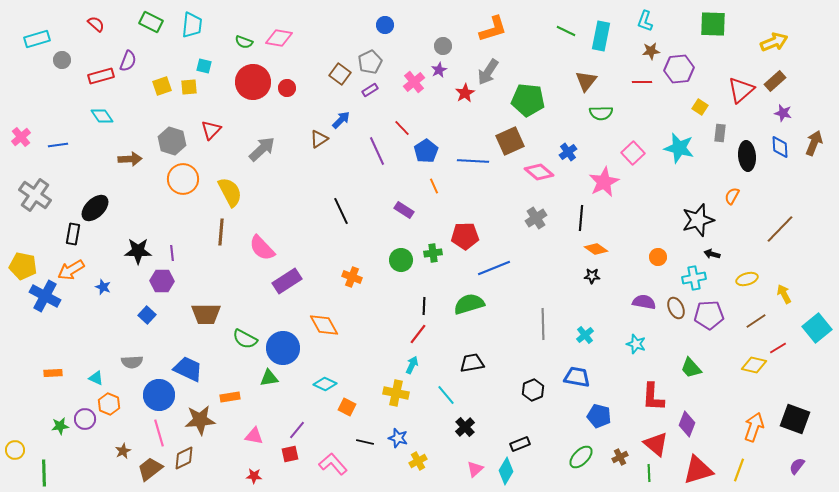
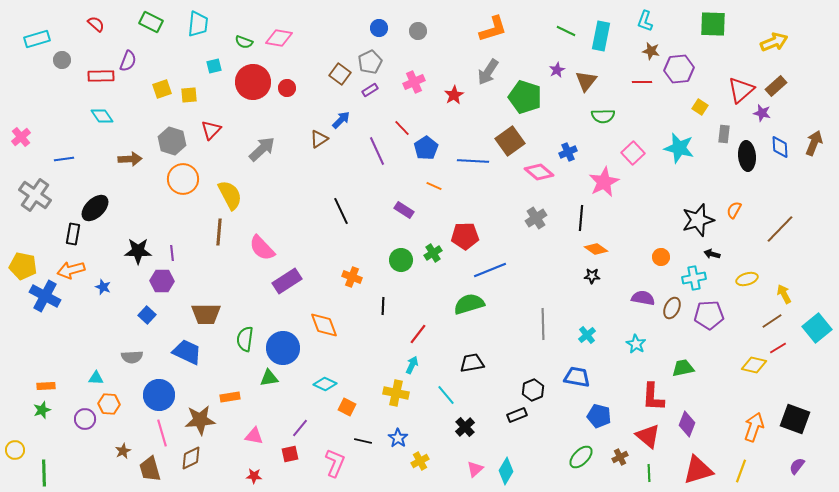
cyan trapezoid at (192, 25): moved 6 px right, 1 px up
blue circle at (385, 25): moved 6 px left, 3 px down
gray circle at (443, 46): moved 25 px left, 15 px up
brown star at (651, 51): rotated 18 degrees clockwise
cyan square at (204, 66): moved 10 px right; rotated 28 degrees counterclockwise
purple star at (439, 70): moved 118 px right
red rectangle at (101, 76): rotated 15 degrees clockwise
brown rectangle at (775, 81): moved 1 px right, 5 px down
pink cross at (414, 82): rotated 15 degrees clockwise
yellow square at (162, 86): moved 3 px down
yellow square at (189, 87): moved 8 px down
red star at (465, 93): moved 11 px left, 2 px down
green pentagon at (528, 100): moved 3 px left, 3 px up; rotated 12 degrees clockwise
green semicircle at (601, 113): moved 2 px right, 3 px down
purple star at (783, 113): moved 21 px left
gray rectangle at (720, 133): moved 4 px right, 1 px down
brown square at (510, 141): rotated 12 degrees counterclockwise
blue line at (58, 145): moved 6 px right, 14 px down
blue pentagon at (426, 151): moved 3 px up
blue cross at (568, 152): rotated 12 degrees clockwise
orange line at (434, 186): rotated 42 degrees counterclockwise
yellow semicircle at (230, 192): moved 3 px down
orange semicircle at (732, 196): moved 2 px right, 14 px down
brown line at (221, 232): moved 2 px left
green cross at (433, 253): rotated 24 degrees counterclockwise
orange circle at (658, 257): moved 3 px right
blue line at (494, 268): moved 4 px left, 2 px down
orange arrow at (71, 270): rotated 16 degrees clockwise
purple semicircle at (644, 302): moved 1 px left, 4 px up
black line at (424, 306): moved 41 px left
brown ellipse at (676, 308): moved 4 px left; rotated 50 degrees clockwise
brown line at (756, 321): moved 16 px right
orange diamond at (324, 325): rotated 8 degrees clockwise
cyan cross at (585, 335): moved 2 px right
green semicircle at (245, 339): rotated 70 degrees clockwise
cyan star at (636, 344): rotated 12 degrees clockwise
gray semicircle at (132, 362): moved 5 px up
green trapezoid at (691, 368): moved 8 px left; rotated 120 degrees clockwise
blue trapezoid at (188, 369): moved 1 px left, 17 px up
orange rectangle at (53, 373): moved 7 px left, 13 px down
cyan triangle at (96, 378): rotated 21 degrees counterclockwise
orange hexagon at (109, 404): rotated 20 degrees counterclockwise
green star at (60, 426): moved 18 px left, 16 px up; rotated 12 degrees counterclockwise
purple line at (297, 430): moved 3 px right, 2 px up
pink line at (159, 433): moved 3 px right
blue star at (398, 438): rotated 18 degrees clockwise
black line at (365, 442): moved 2 px left, 1 px up
black rectangle at (520, 444): moved 3 px left, 29 px up
red triangle at (656, 444): moved 8 px left, 8 px up
brown diamond at (184, 458): moved 7 px right
yellow cross at (418, 461): moved 2 px right
pink L-shape at (333, 464): moved 2 px right, 1 px up; rotated 64 degrees clockwise
brown trapezoid at (150, 469): rotated 68 degrees counterclockwise
yellow line at (739, 470): moved 2 px right, 1 px down
